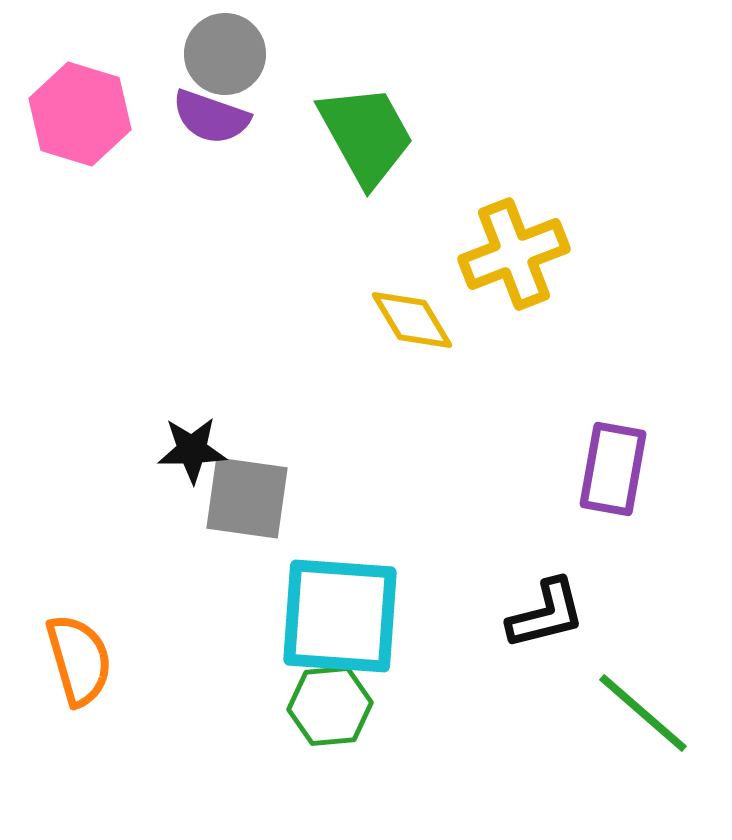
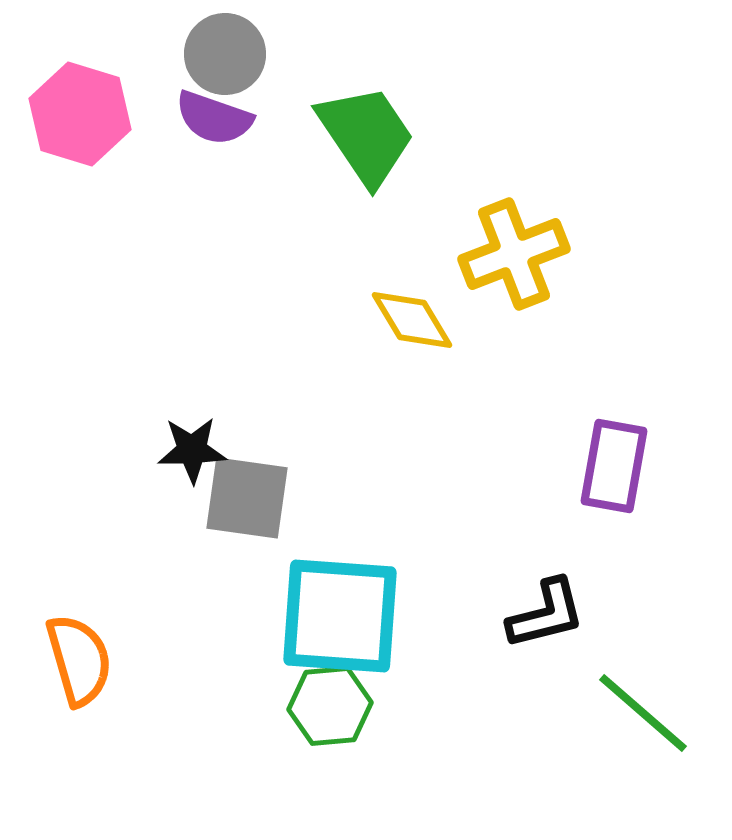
purple semicircle: moved 3 px right, 1 px down
green trapezoid: rotated 5 degrees counterclockwise
purple rectangle: moved 1 px right, 3 px up
